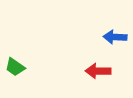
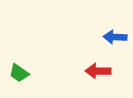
green trapezoid: moved 4 px right, 6 px down
